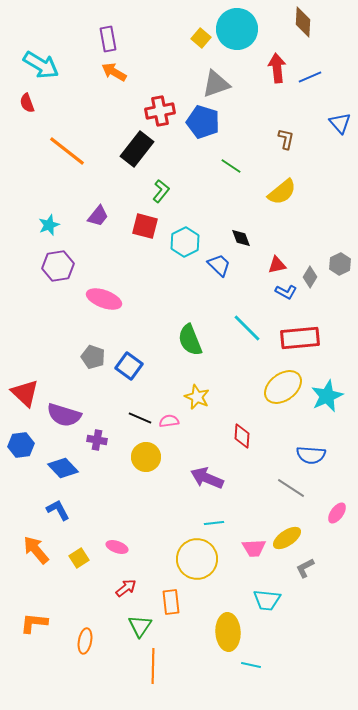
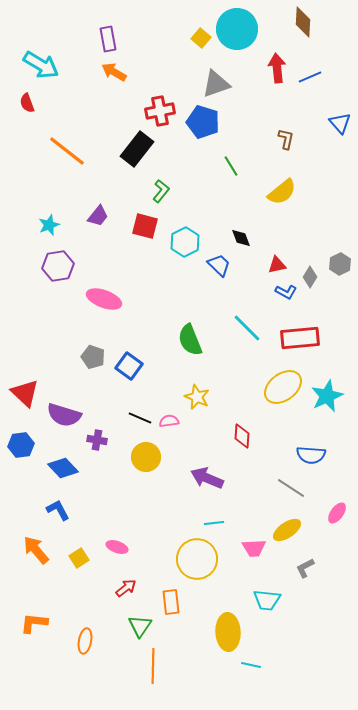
green line at (231, 166): rotated 25 degrees clockwise
yellow ellipse at (287, 538): moved 8 px up
